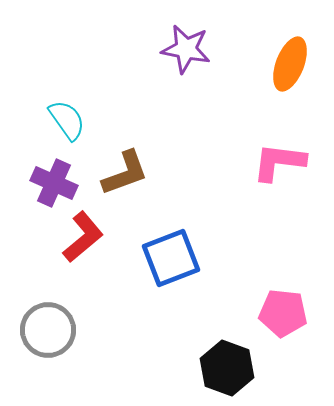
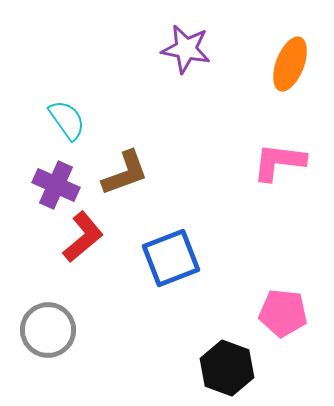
purple cross: moved 2 px right, 2 px down
